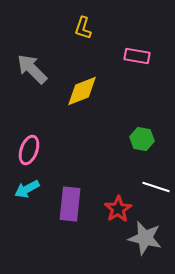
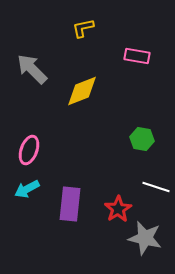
yellow L-shape: rotated 60 degrees clockwise
